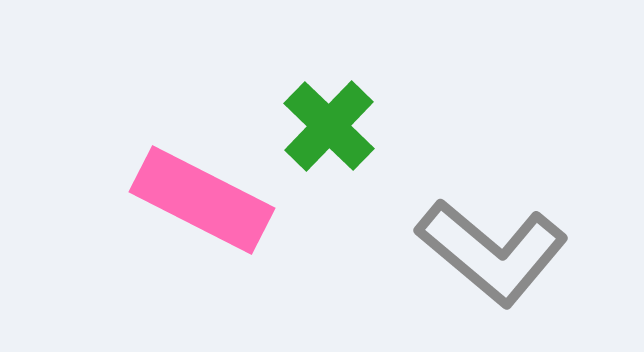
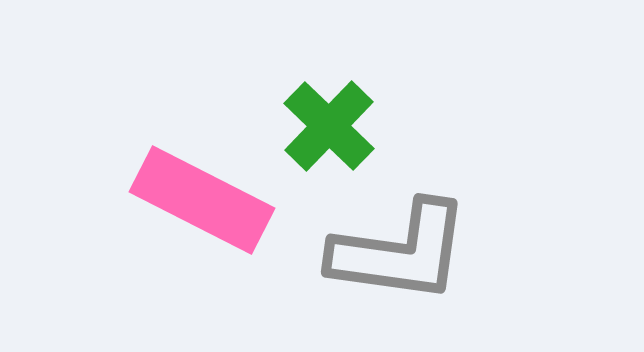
gray L-shape: moved 92 px left; rotated 32 degrees counterclockwise
